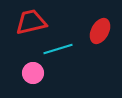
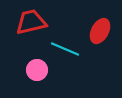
cyan line: moved 7 px right; rotated 40 degrees clockwise
pink circle: moved 4 px right, 3 px up
